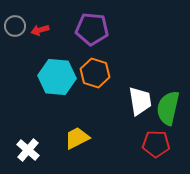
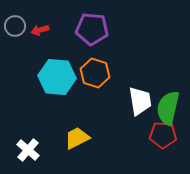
red pentagon: moved 7 px right, 9 px up
